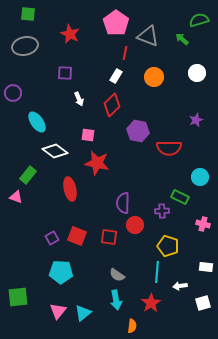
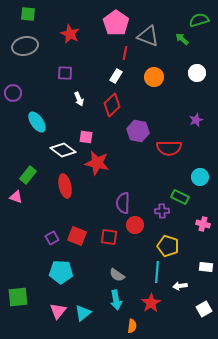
pink square at (88, 135): moved 2 px left, 2 px down
white diamond at (55, 151): moved 8 px right, 1 px up
red ellipse at (70, 189): moved 5 px left, 3 px up
white square at (203, 303): moved 1 px right, 6 px down; rotated 14 degrees counterclockwise
